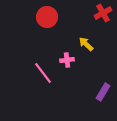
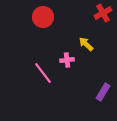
red circle: moved 4 px left
